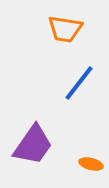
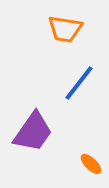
purple trapezoid: moved 13 px up
orange ellipse: rotated 30 degrees clockwise
